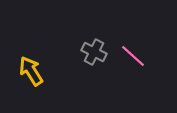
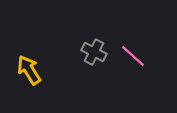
yellow arrow: moved 2 px left, 1 px up
